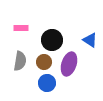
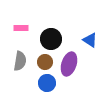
black circle: moved 1 px left, 1 px up
brown circle: moved 1 px right
